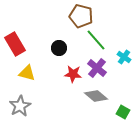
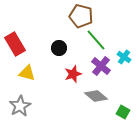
purple cross: moved 4 px right, 2 px up
red star: rotated 24 degrees counterclockwise
